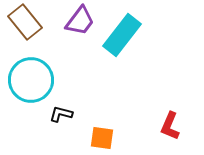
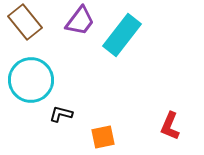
orange square: moved 1 px right, 1 px up; rotated 20 degrees counterclockwise
